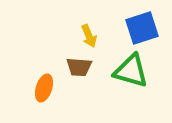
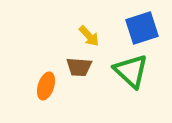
yellow arrow: rotated 20 degrees counterclockwise
green triangle: rotated 27 degrees clockwise
orange ellipse: moved 2 px right, 2 px up
